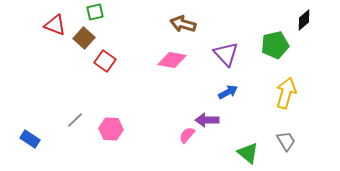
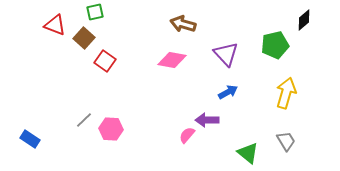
gray line: moved 9 px right
